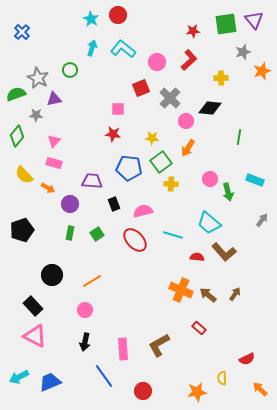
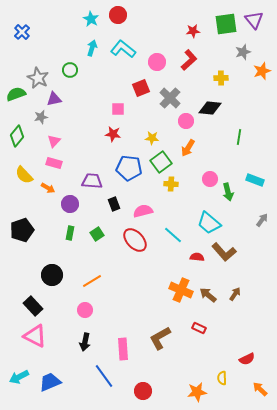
gray star at (36, 115): moved 5 px right, 2 px down; rotated 16 degrees counterclockwise
cyan line at (173, 235): rotated 24 degrees clockwise
red rectangle at (199, 328): rotated 16 degrees counterclockwise
brown L-shape at (159, 345): moved 1 px right, 7 px up
